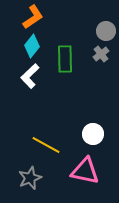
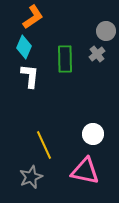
cyan diamond: moved 8 px left, 1 px down; rotated 15 degrees counterclockwise
gray cross: moved 4 px left
white L-shape: rotated 140 degrees clockwise
yellow line: moved 2 px left; rotated 36 degrees clockwise
gray star: moved 1 px right, 1 px up
